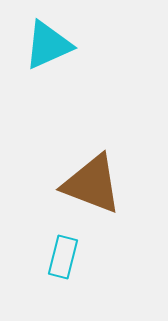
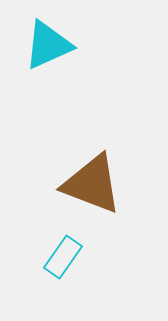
cyan rectangle: rotated 21 degrees clockwise
